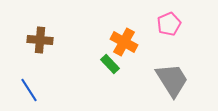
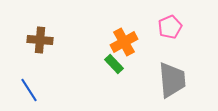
pink pentagon: moved 1 px right, 3 px down
orange cross: rotated 32 degrees clockwise
green rectangle: moved 4 px right
gray trapezoid: rotated 27 degrees clockwise
